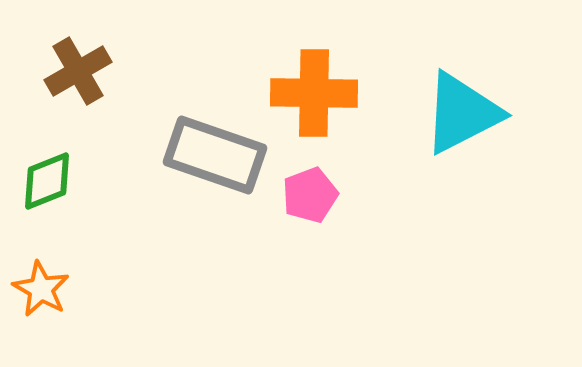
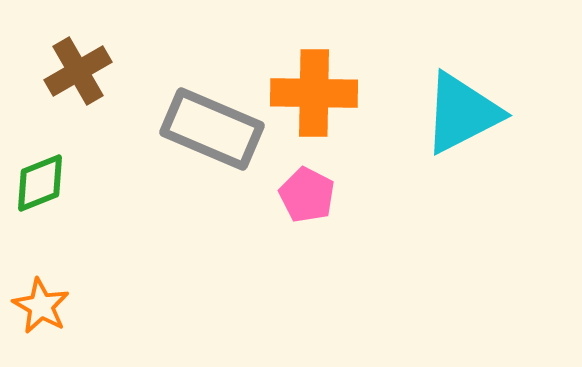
gray rectangle: moved 3 px left, 26 px up; rotated 4 degrees clockwise
green diamond: moved 7 px left, 2 px down
pink pentagon: moved 3 px left; rotated 24 degrees counterclockwise
orange star: moved 17 px down
